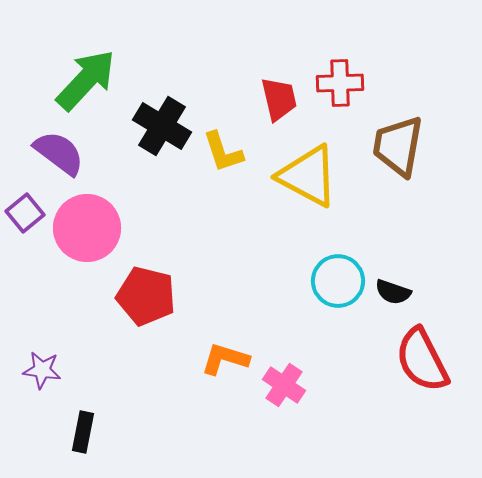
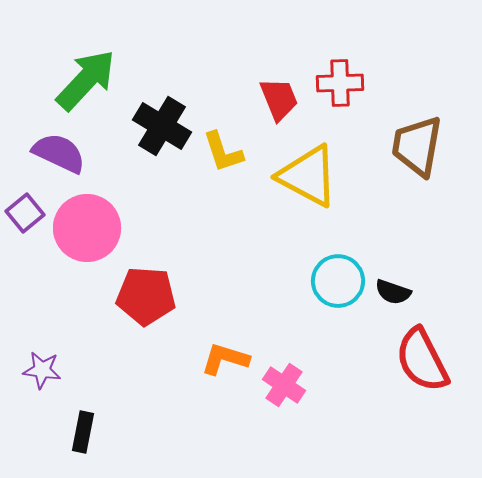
red trapezoid: rotated 9 degrees counterclockwise
brown trapezoid: moved 19 px right
purple semicircle: rotated 12 degrees counterclockwise
red pentagon: rotated 10 degrees counterclockwise
